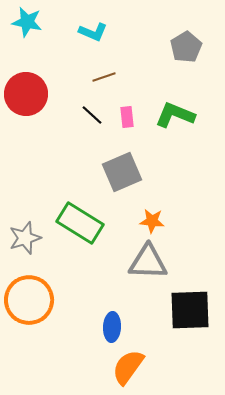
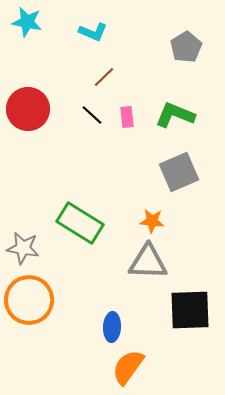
brown line: rotated 25 degrees counterclockwise
red circle: moved 2 px right, 15 px down
gray square: moved 57 px right
gray star: moved 2 px left, 10 px down; rotated 28 degrees clockwise
